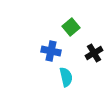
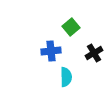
blue cross: rotated 18 degrees counterclockwise
cyan semicircle: rotated 12 degrees clockwise
